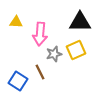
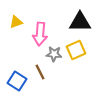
yellow triangle: rotated 24 degrees counterclockwise
gray star: rotated 21 degrees clockwise
blue square: moved 1 px left
